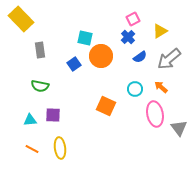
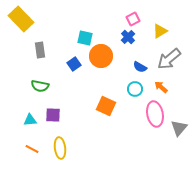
blue semicircle: moved 10 px down; rotated 64 degrees clockwise
gray triangle: rotated 18 degrees clockwise
